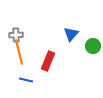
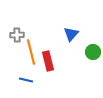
gray cross: moved 1 px right
green circle: moved 6 px down
orange line: moved 12 px right
red rectangle: rotated 36 degrees counterclockwise
